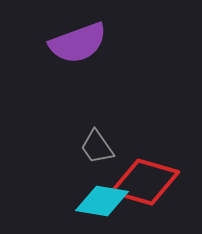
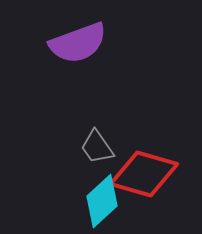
red diamond: moved 1 px left, 8 px up
cyan diamond: rotated 52 degrees counterclockwise
